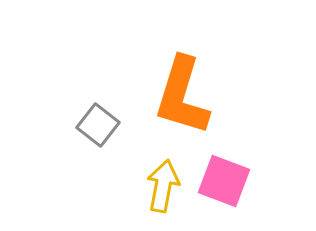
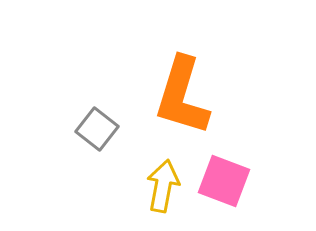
gray square: moved 1 px left, 4 px down
